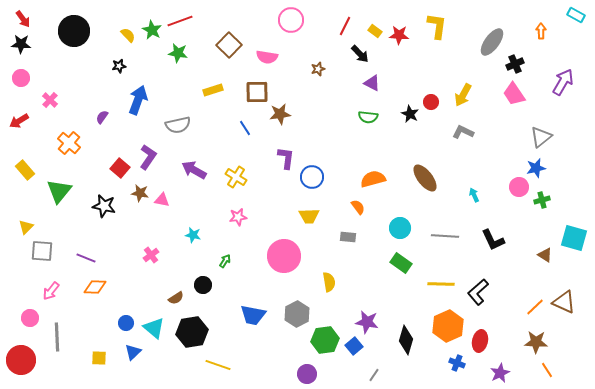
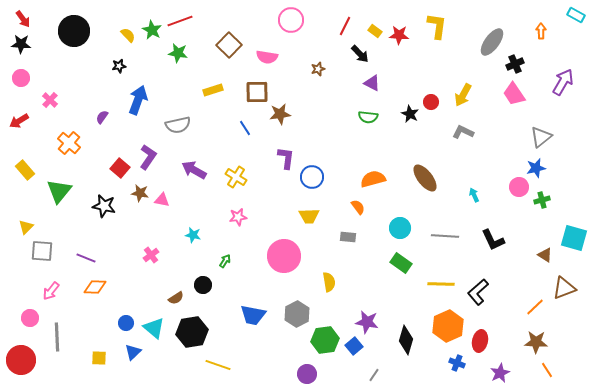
brown triangle at (564, 302): moved 14 px up; rotated 45 degrees counterclockwise
